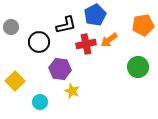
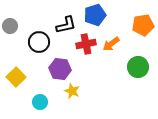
blue pentagon: rotated 10 degrees clockwise
gray circle: moved 1 px left, 1 px up
orange arrow: moved 2 px right, 4 px down
yellow square: moved 1 px right, 4 px up
